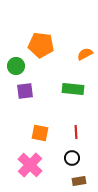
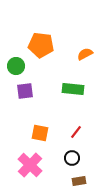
red line: rotated 40 degrees clockwise
